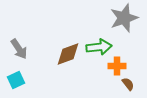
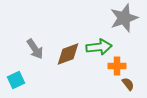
gray arrow: moved 16 px right
